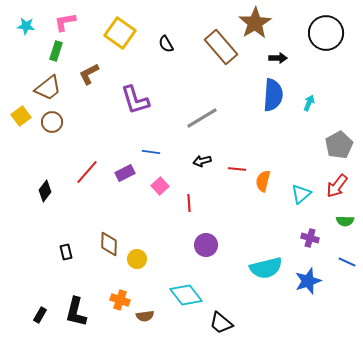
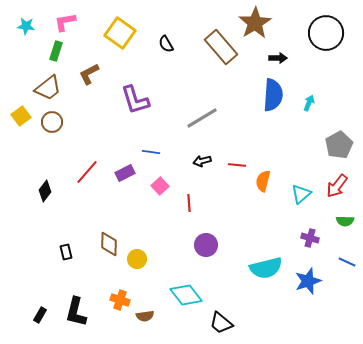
red line at (237, 169): moved 4 px up
